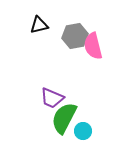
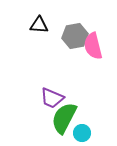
black triangle: rotated 18 degrees clockwise
cyan circle: moved 1 px left, 2 px down
